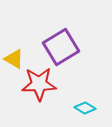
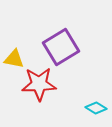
yellow triangle: rotated 20 degrees counterclockwise
cyan diamond: moved 11 px right
